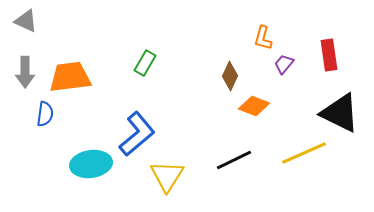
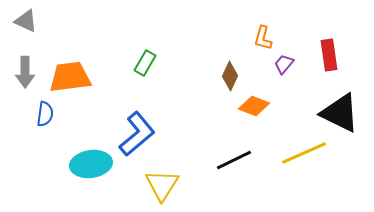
yellow triangle: moved 5 px left, 9 px down
